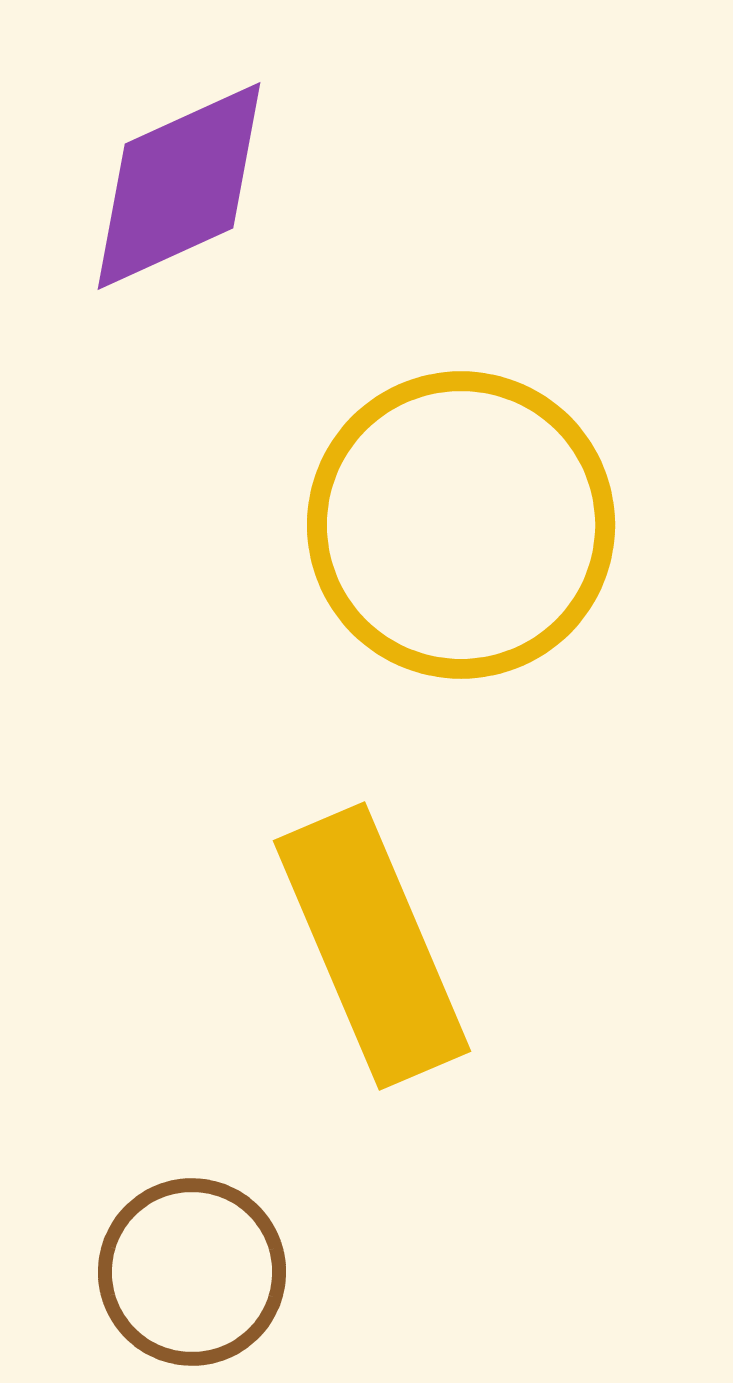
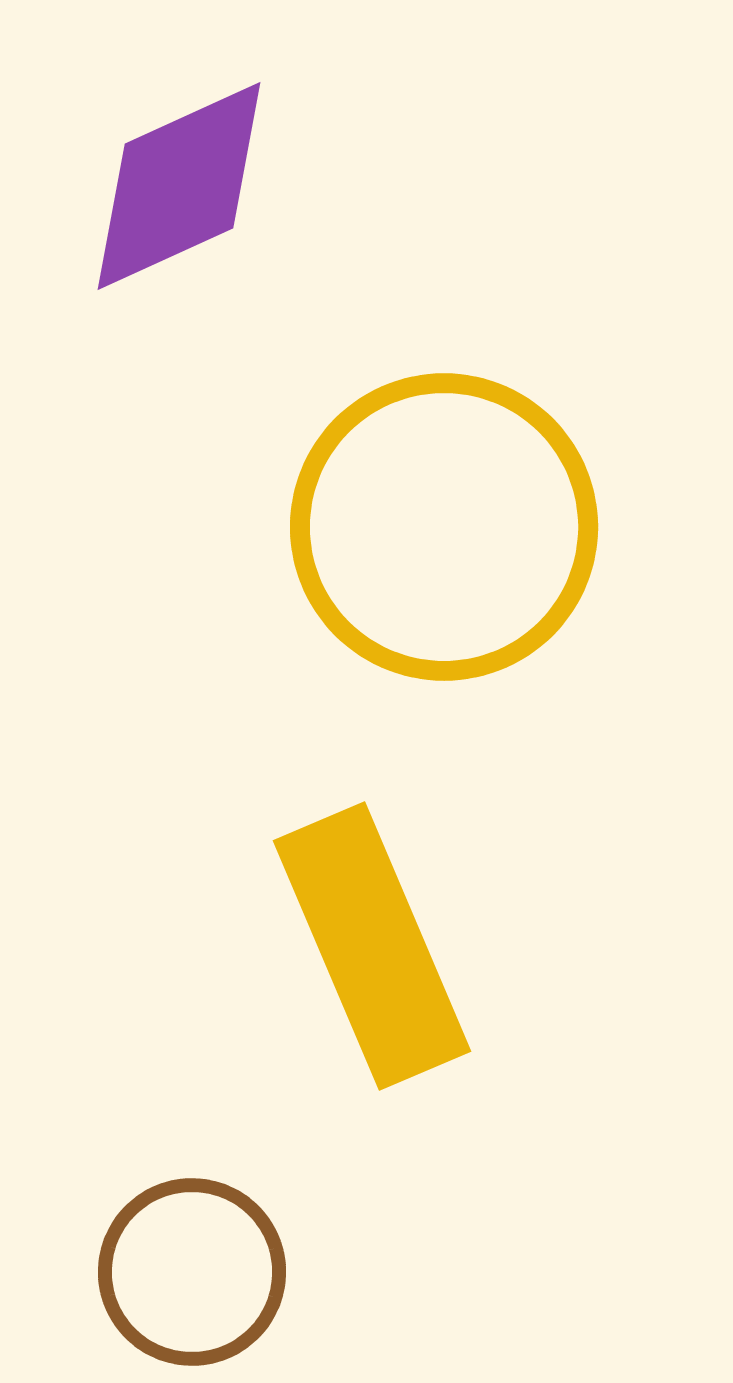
yellow circle: moved 17 px left, 2 px down
